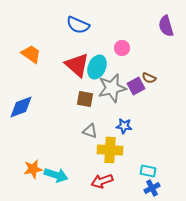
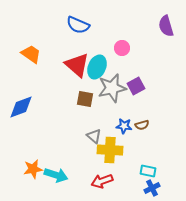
brown semicircle: moved 7 px left, 47 px down; rotated 40 degrees counterclockwise
gray triangle: moved 4 px right, 5 px down; rotated 21 degrees clockwise
